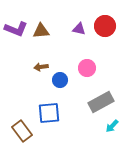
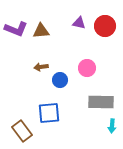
purple triangle: moved 6 px up
gray rectangle: rotated 30 degrees clockwise
cyan arrow: rotated 40 degrees counterclockwise
